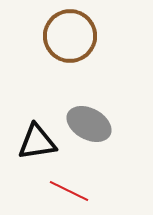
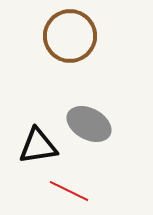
black triangle: moved 1 px right, 4 px down
